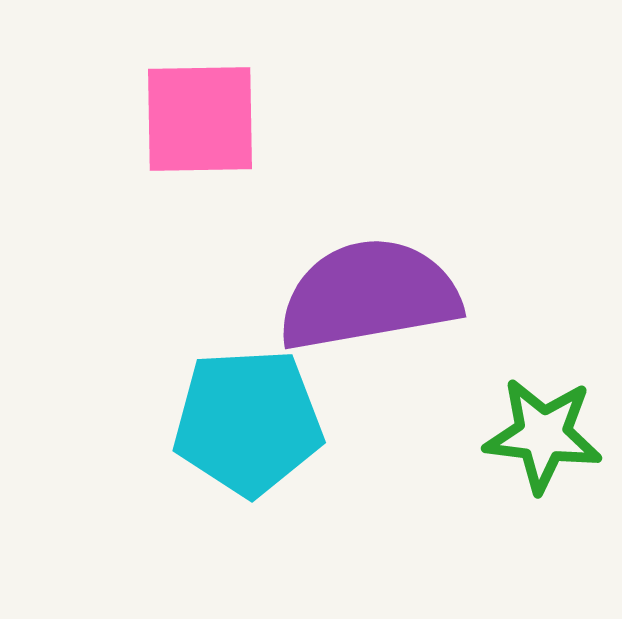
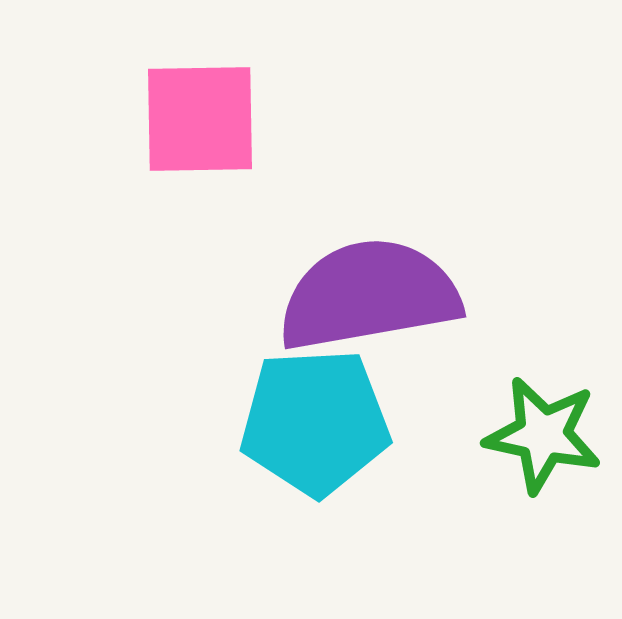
cyan pentagon: moved 67 px right
green star: rotated 5 degrees clockwise
